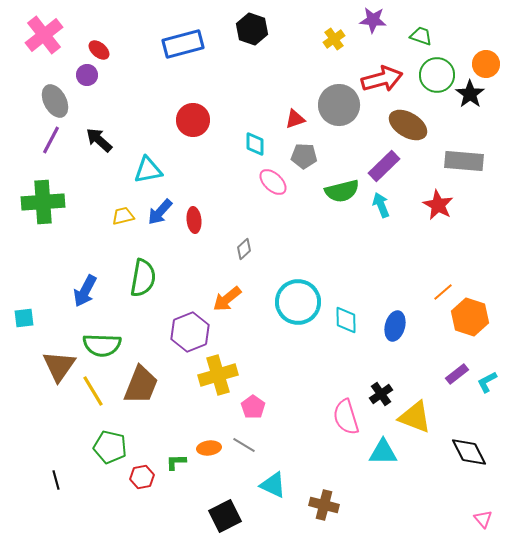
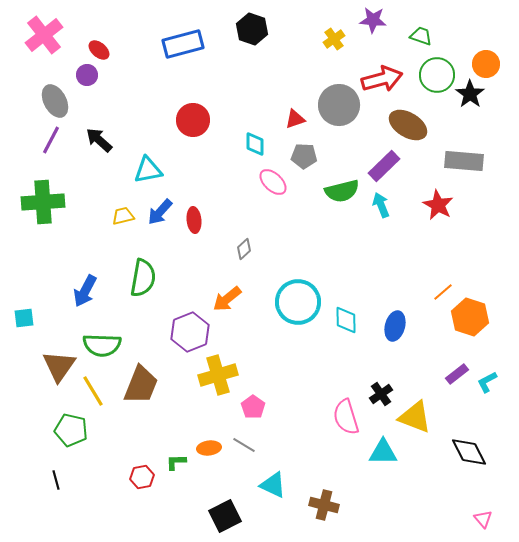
green pentagon at (110, 447): moved 39 px left, 17 px up
